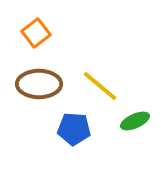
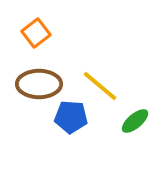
green ellipse: rotated 16 degrees counterclockwise
blue pentagon: moved 3 px left, 12 px up
